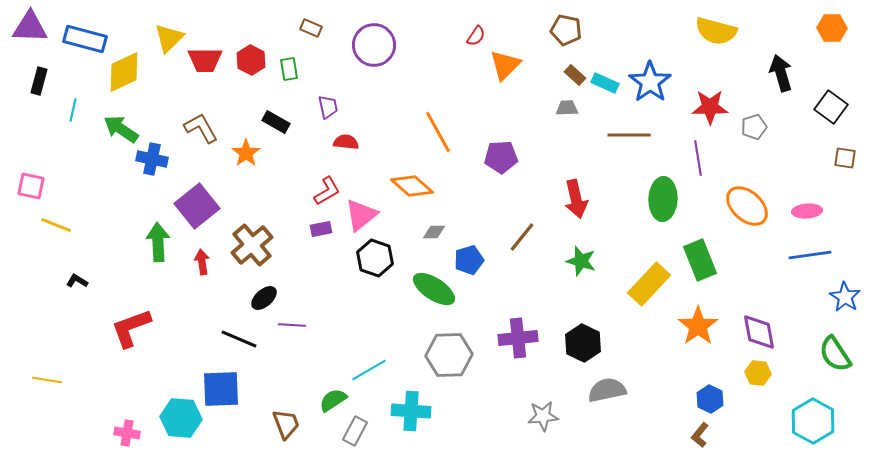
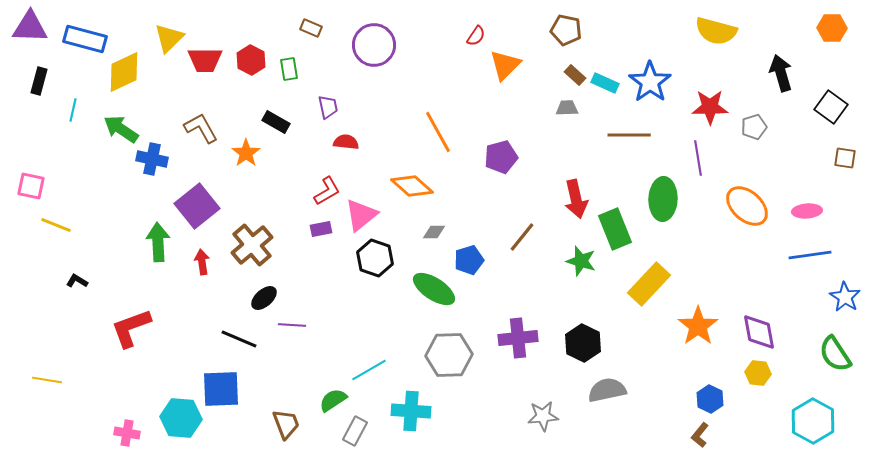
purple pentagon at (501, 157): rotated 12 degrees counterclockwise
green rectangle at (700, 260): moved 85 px left, 31 px up
